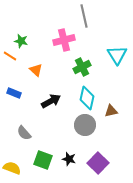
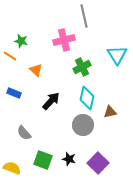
black arrow: rotated 18 degrees counterclockwise
brown triangle: moved 1 px left, 1 px down
gray circle: moved 2 px left
